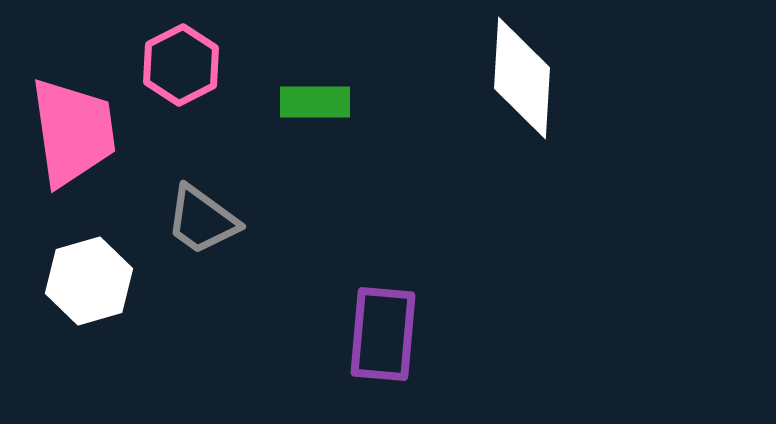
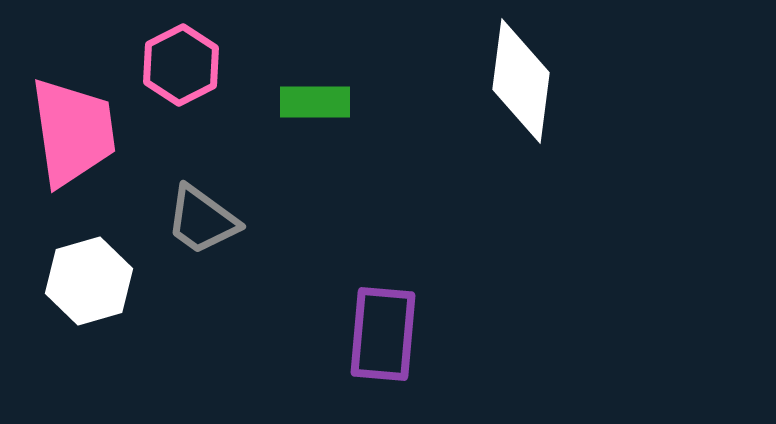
white diamond: moved 1 px left, 3 px down; rotated 4 degrees clockwise
